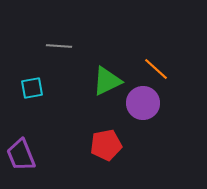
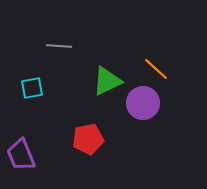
red pentagon: moved 18 px left, 6 px up
